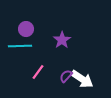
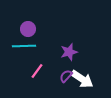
purple circle: moved 2 px right
purple star: moved 7 px right, 12 px down; rotated 18 degrees clockwise
cyan line: moved 4 px right
pink line: moved 1 px left, 1 px up
